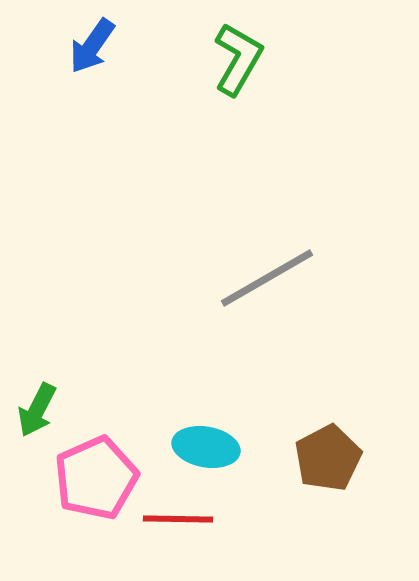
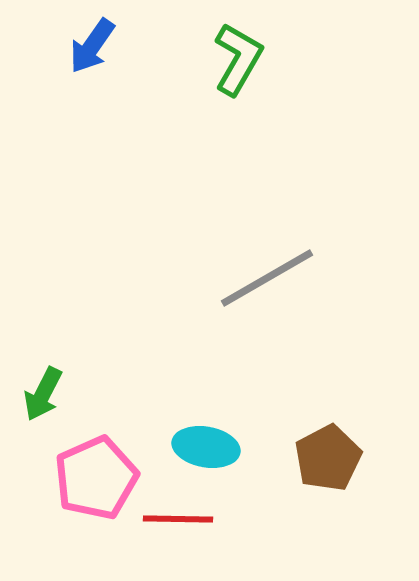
green arrow: moved 6 px right, 16 px up
